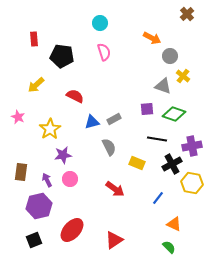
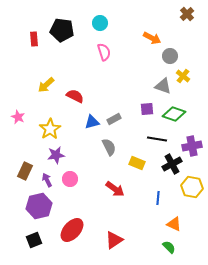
black pentagon: moved 26 px up
yellow arrow: moved 10 px right
purple star: moved 7 px left
brown rectangle: moved 4 px right, 1 px up; rotated 18 degrees clockwise
yellow hexagon: moved 4 px down
blue line: rotated 32 degrees counterclockwise
